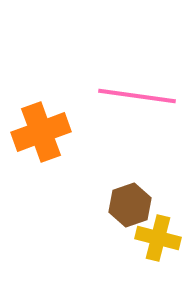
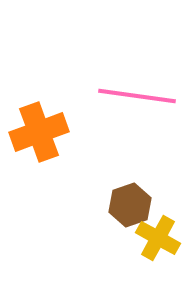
orange cross: moved 2 px left
yellow cross: rotated 15 degrees clockwise
